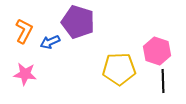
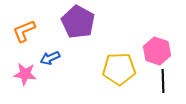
purple pentagon: rotated 12 degrees clockwise
orange L-shape: rotated 140 degrees counterclockwise
blue arrow: moved 16 px down
